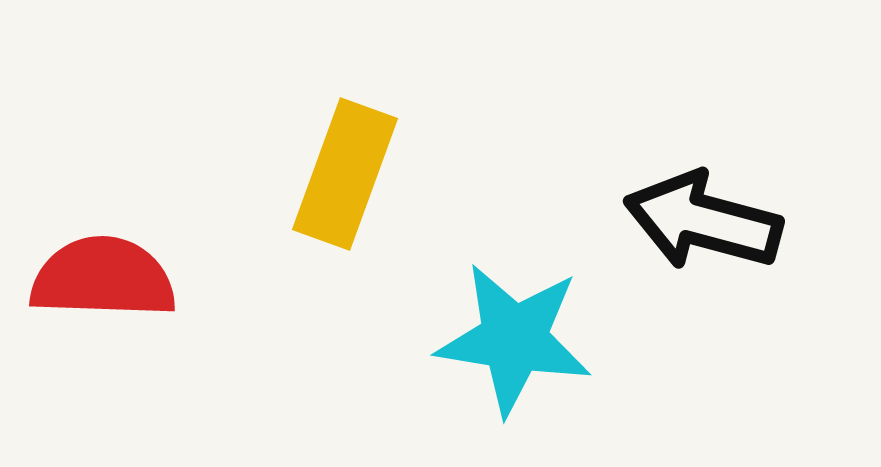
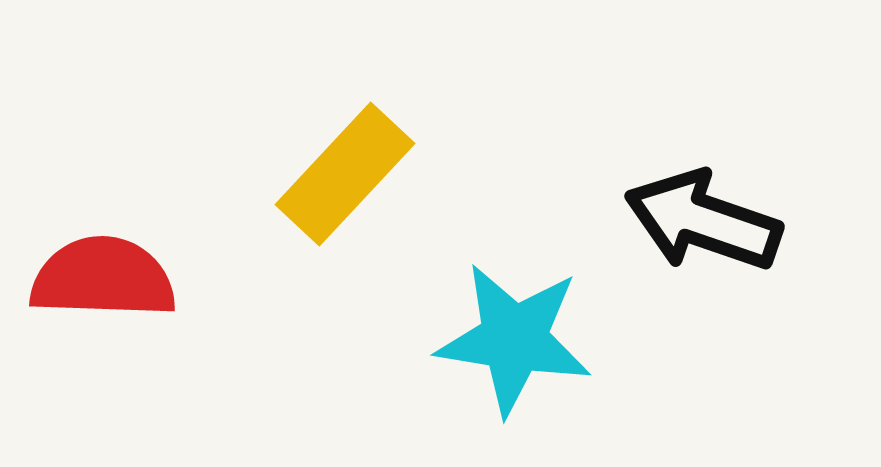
yellow rectangle: rotated 23 degrees clockwise
black arrow: rotated 4 degrees clockwise
